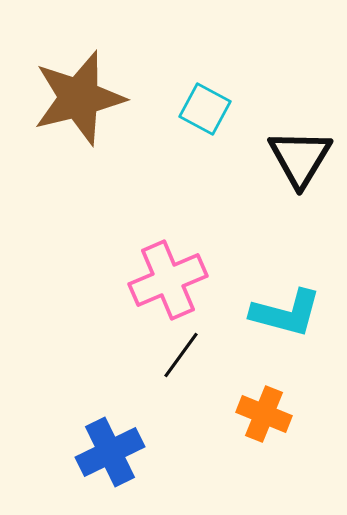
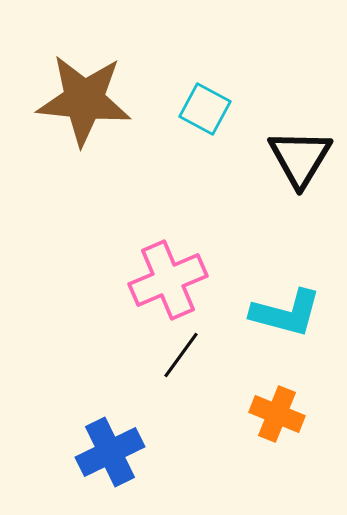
brown star: moved 5 px right, 2 px down; rotated 20 degrees clockwise
orange cross: moved 13 px right
